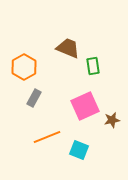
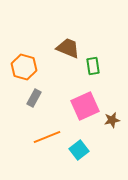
orange hexagon: rotated 15 degrees counterclockwise
cyan square: rotated 30 degrees clockwise
